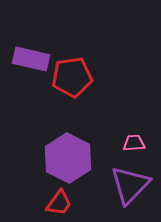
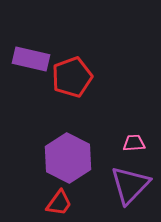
red pentagon: rotated 12 degrees counterclockwise
